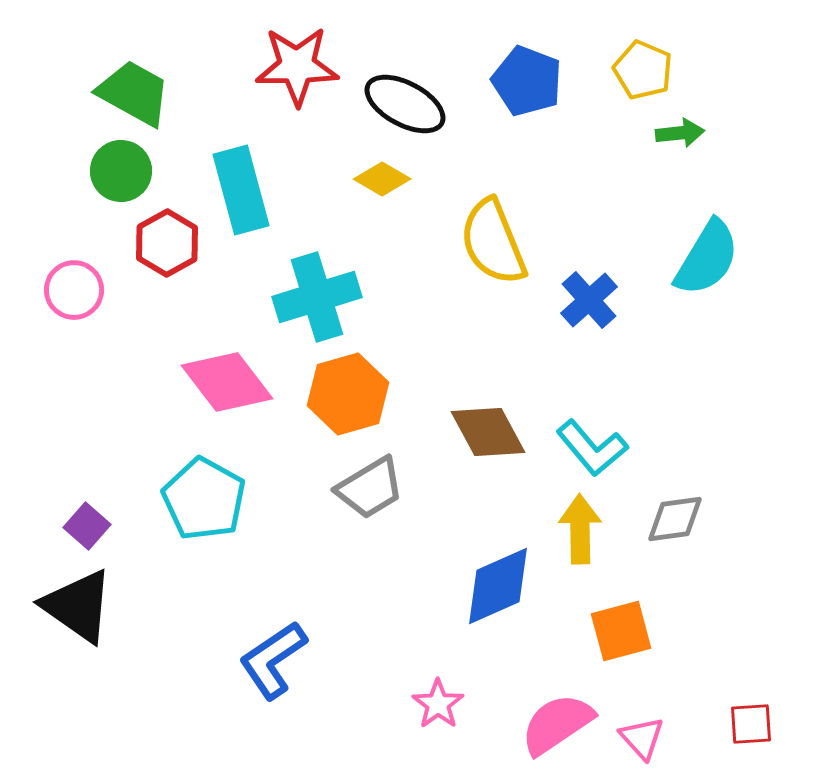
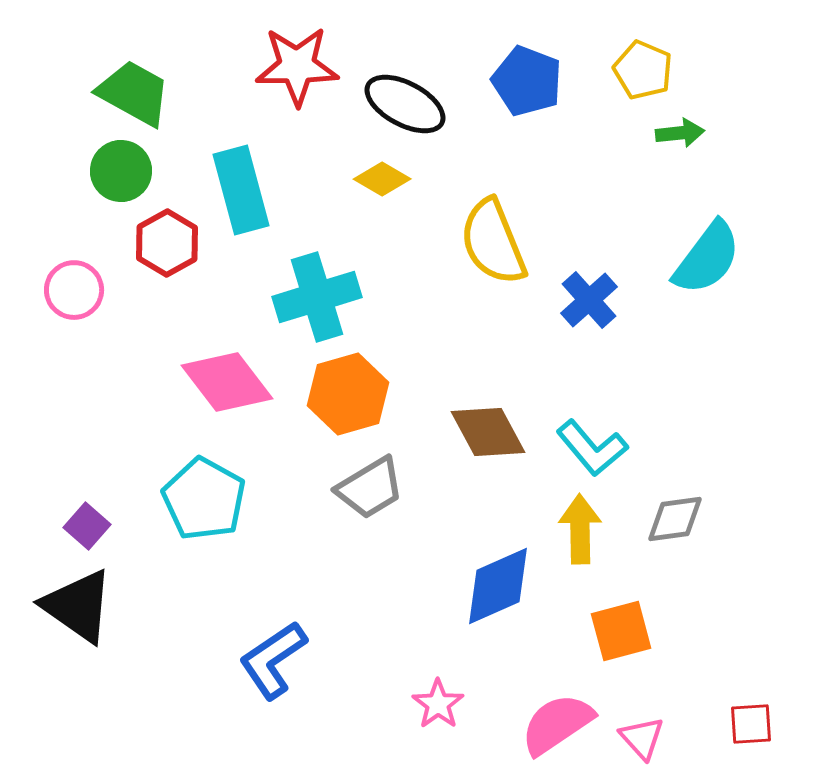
cyan semicircle: rotated 6 degrees clockwise
